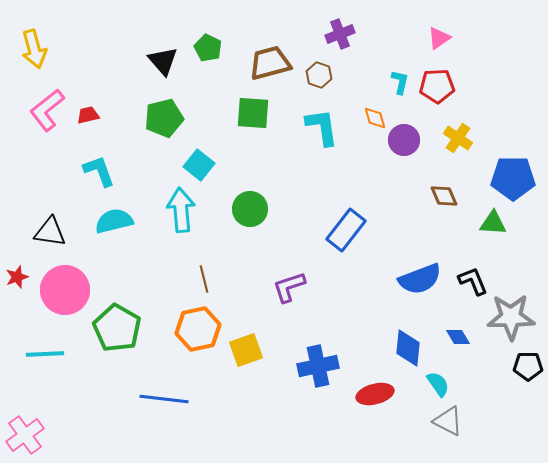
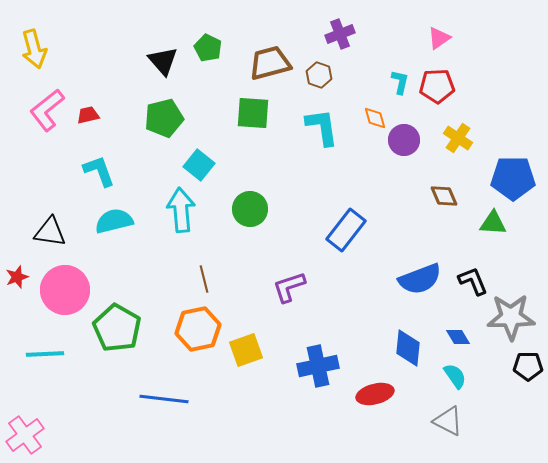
cyan semicircle at (438, 384): moved 17 px right, 8 px up
